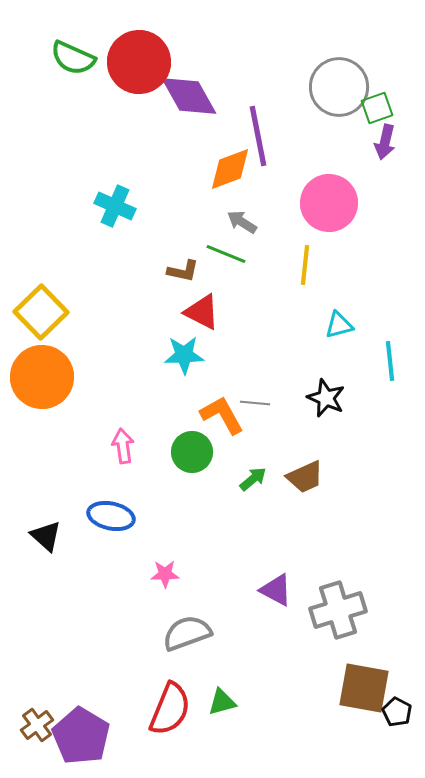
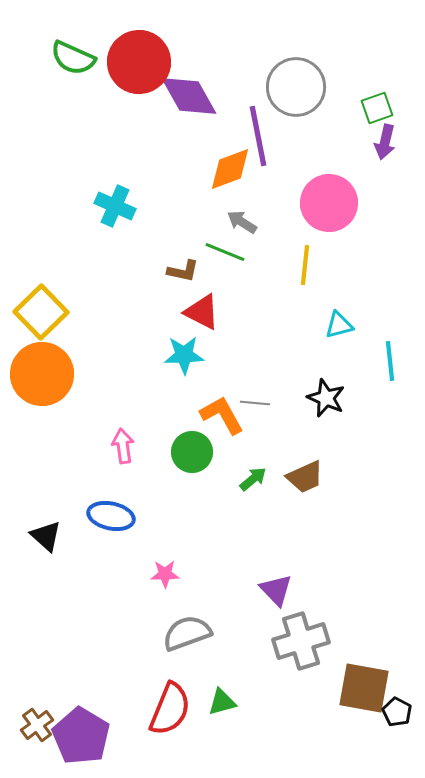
gray circle: moved 43 px left
green line: moved 1 px left, 2 px up
orange circle: moved 3 px up
purple triangle: rotated 18 degrees clockwise
gray cross: moved 37 px left, 31 px down
